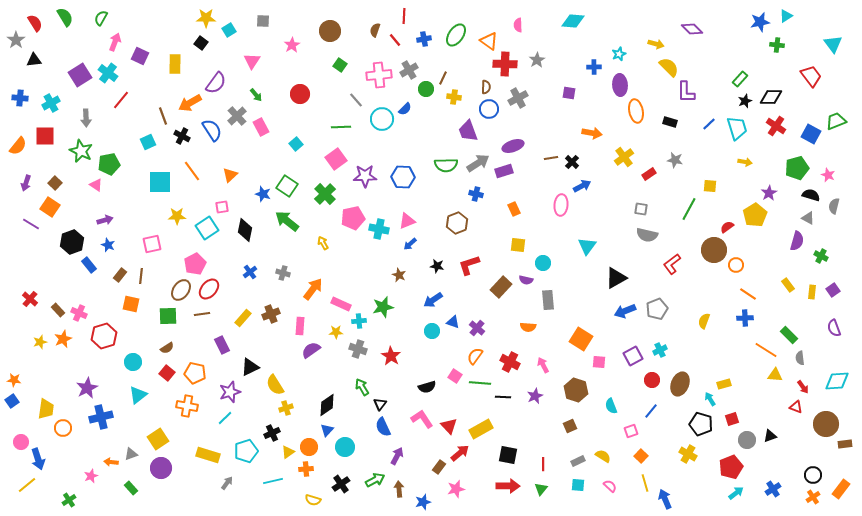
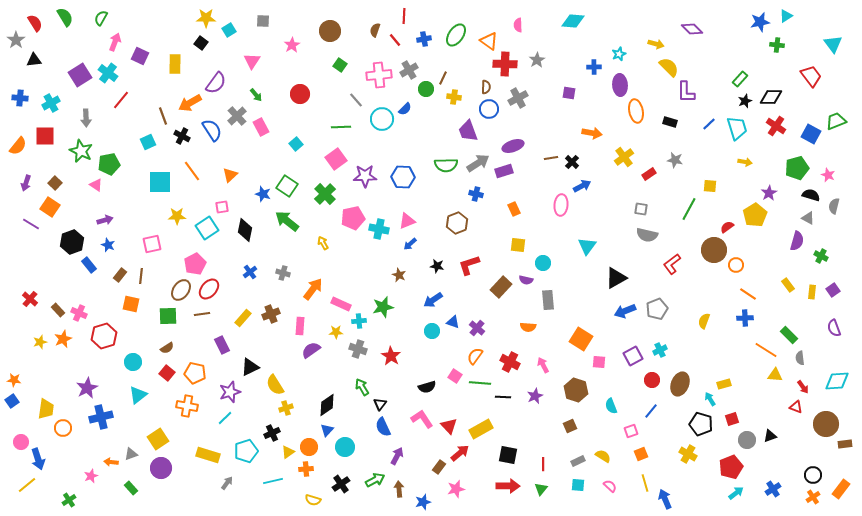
orange square at (641, 456): moved 2 px up; rotated 24 degrees clockwise
